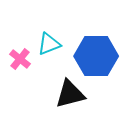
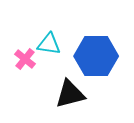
cyan triangle: rotated 30 degrees clockwise
pink cross: moved 5 px right
